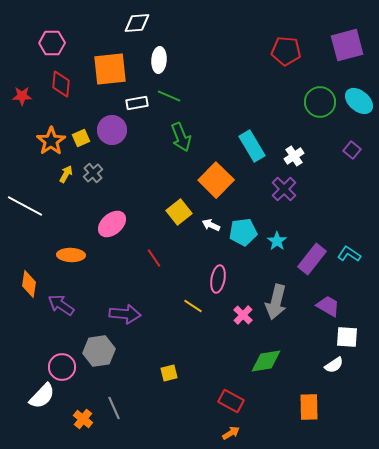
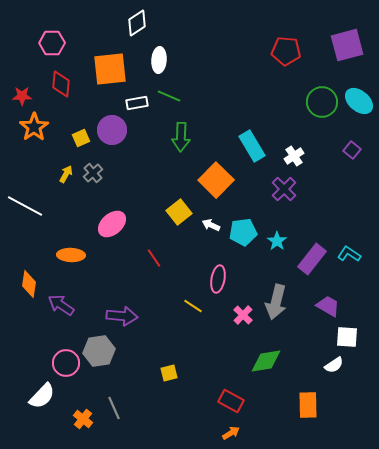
white diamond at (137, 23): rotated 28 degrees counterclockwise
green circle at (320, 102): moved 2 px right
green arrow at (181, 137): rotated 24 degrees clockwise
orange star at (51, 141): moved 17 px left, 14 px up
purple arrow at (125, 314): moved 3 px left, 2 px down
pink circle at (62, 367): moved 4 px right, 4 px up
orange rectangle at (309, 407): moved 1 px left, 2 px up
